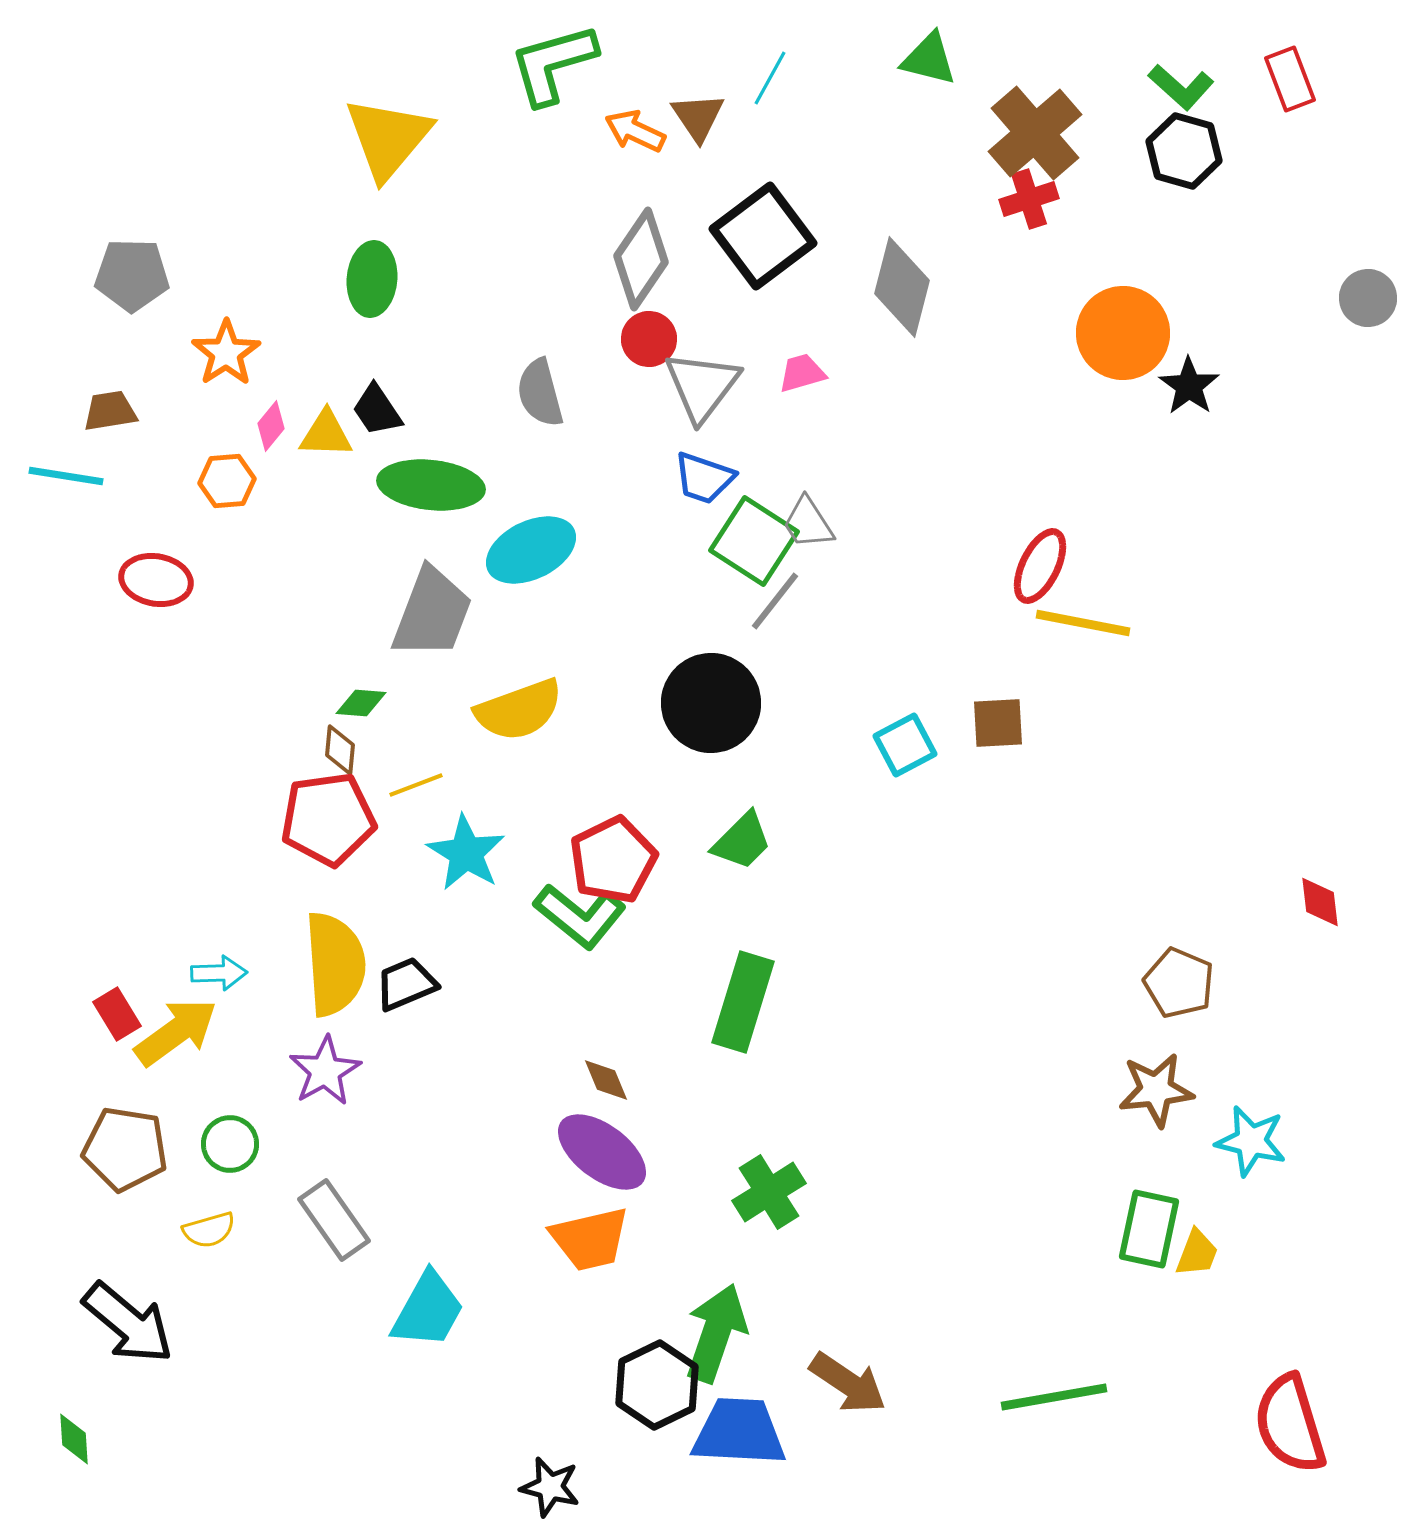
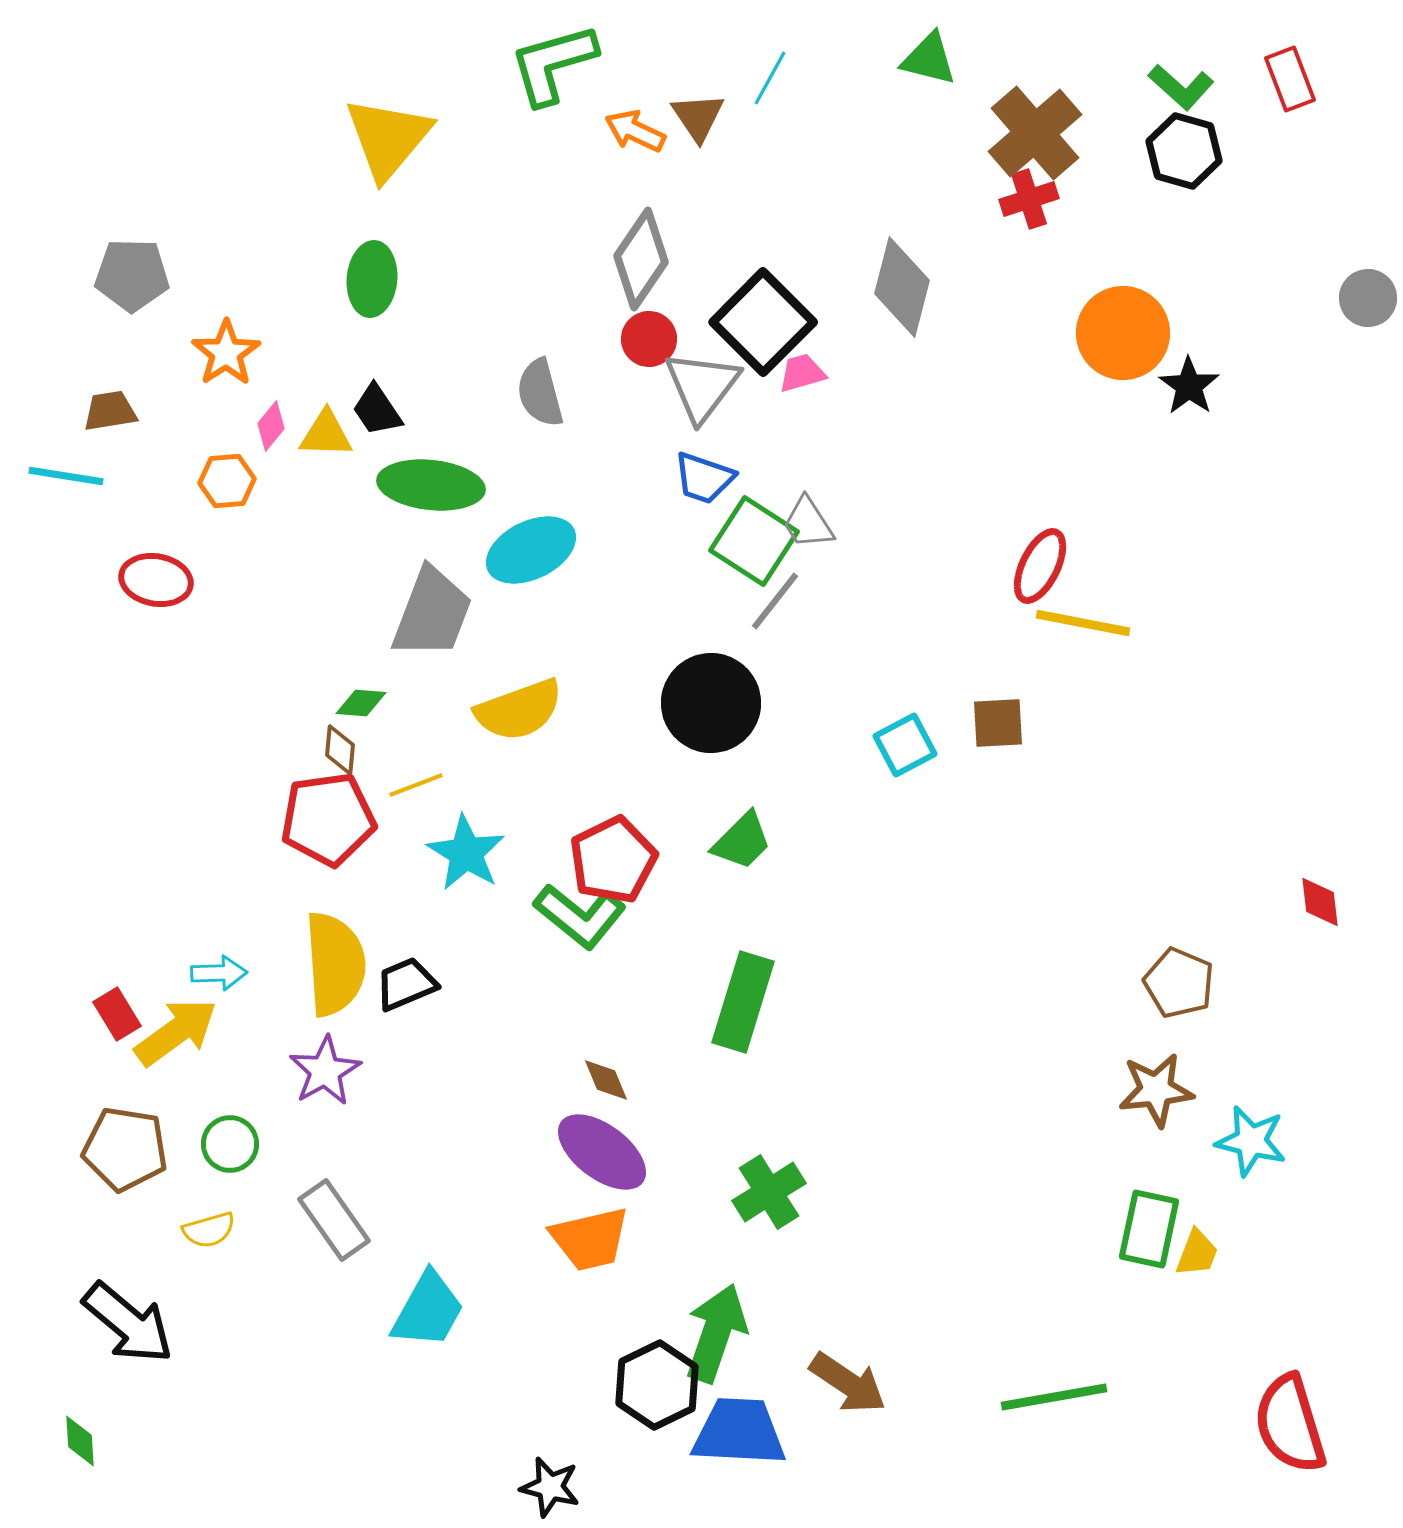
black square at (763, 236): moved 86 px down; rotated 8 degrees counterclockwise
green diamond at (74, 1439): moved 6 px right, 2 px down
